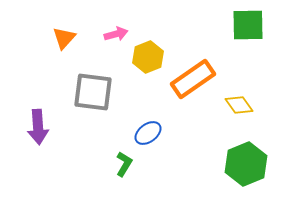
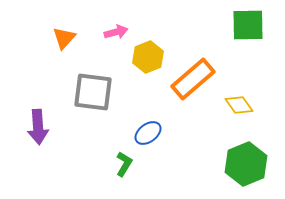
pink arrow: moved 2 px up
orange rectangle: rotated 6 degrees counterclockwise
